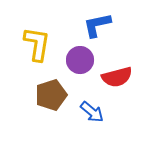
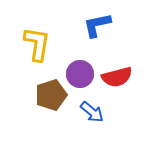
purple circle: moved 14 px down
